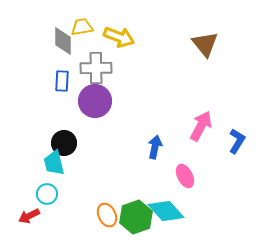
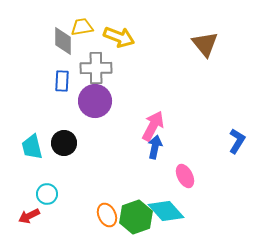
pink arrow: moved 48 px left
cyan trapezoid: moved 22 px left, 16 px up
